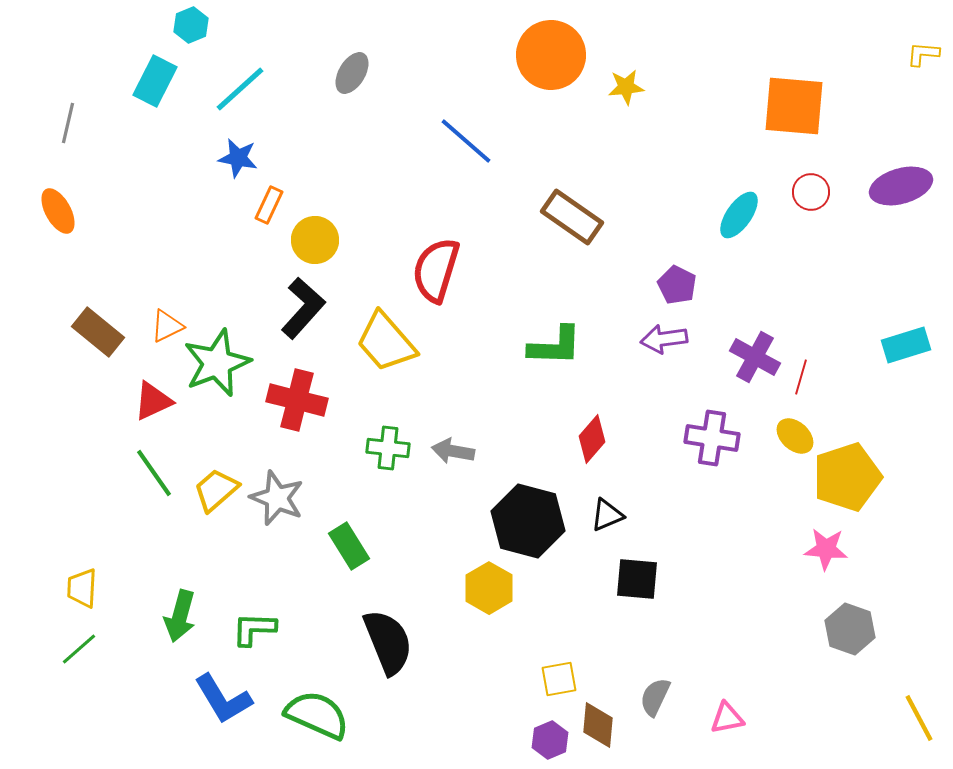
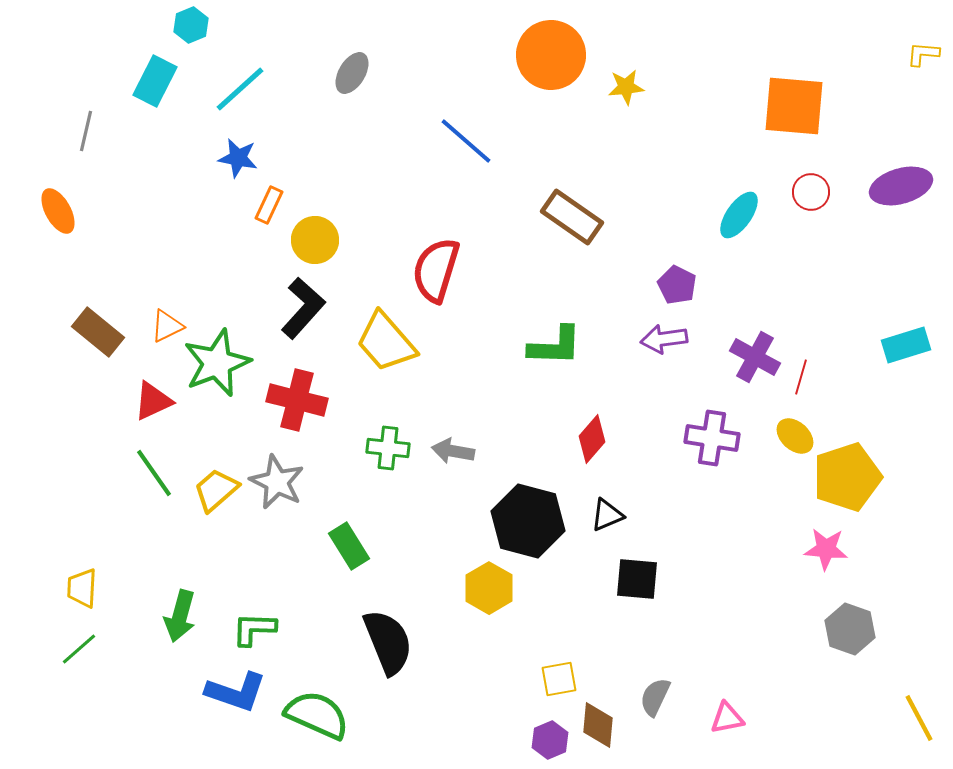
gray line at (68, 123): moved 18 px right, 8 px down
gray star at (277, 498): moved 16 px up; rotated 4 degrees clockwise
blue L-shape at (223, 699): moved 13 px right, 7 px up; rotated 40 degrees counterclockwise
